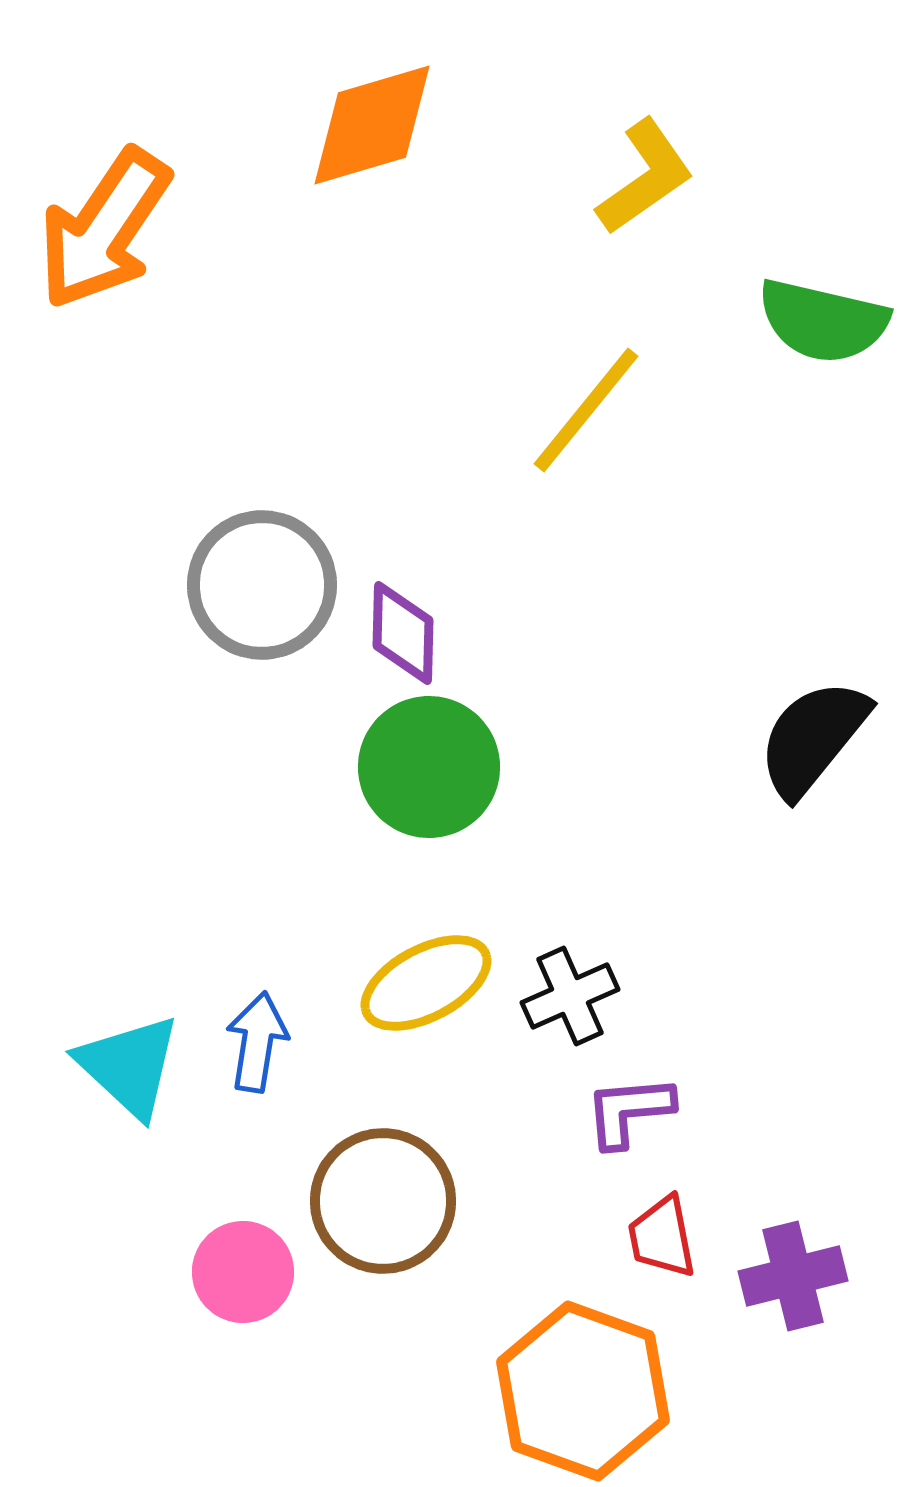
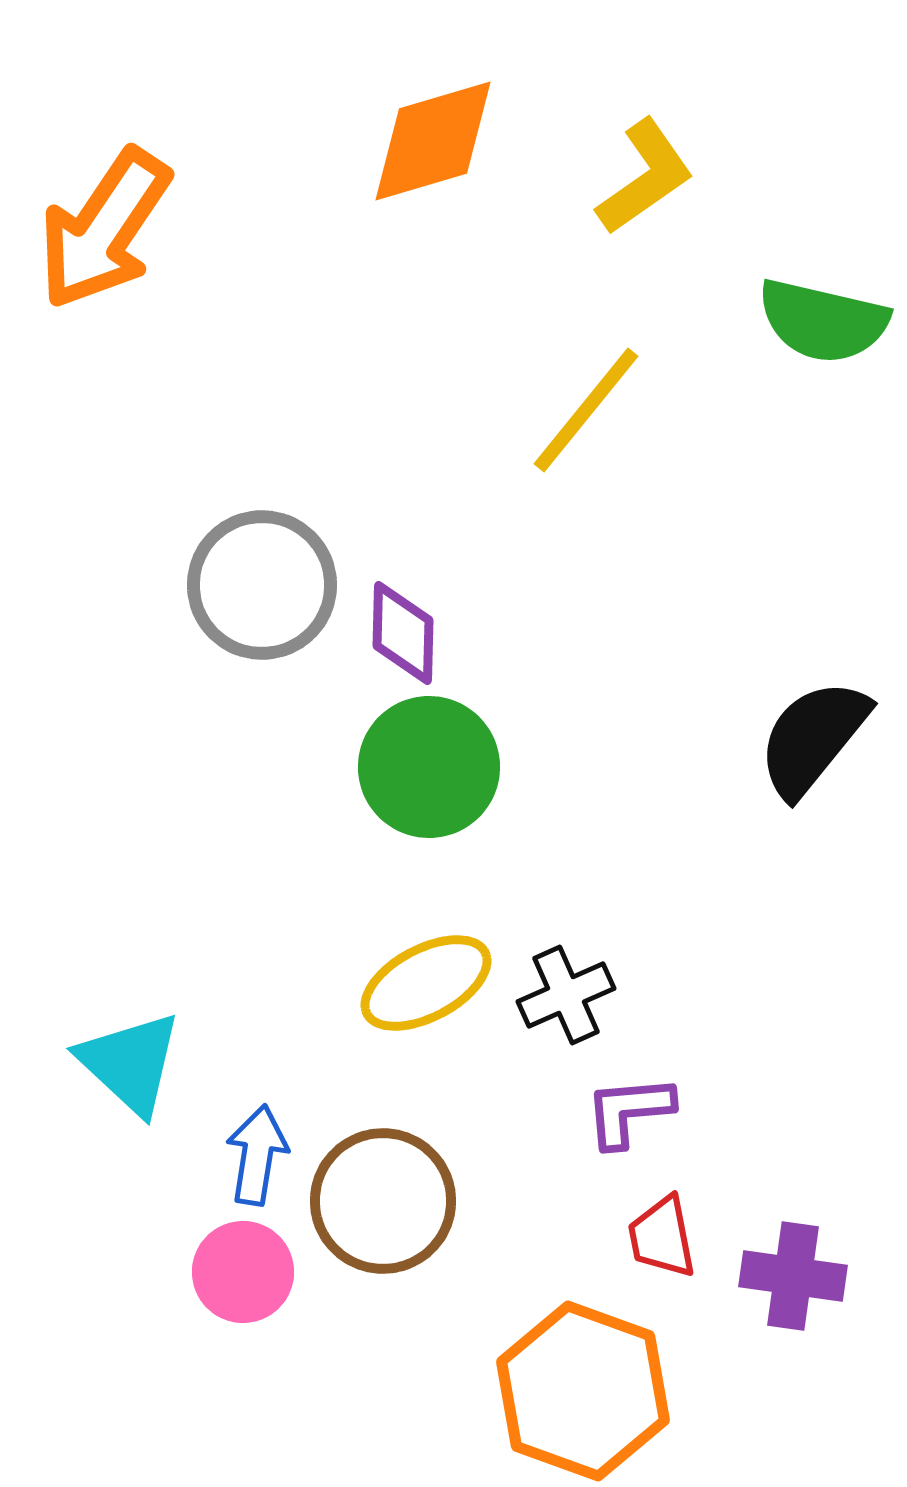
orange diamond: moved 61 px right, 16 px down
black cross: moved 4 px left, 1 px up
blue arrow: moved 113 px down
cyan triangle: moved 1 px right, 3 px up
purple cross: rotated 22 degrees clockwise
